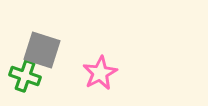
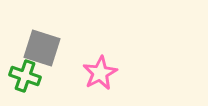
gray square: moved 2 px up
